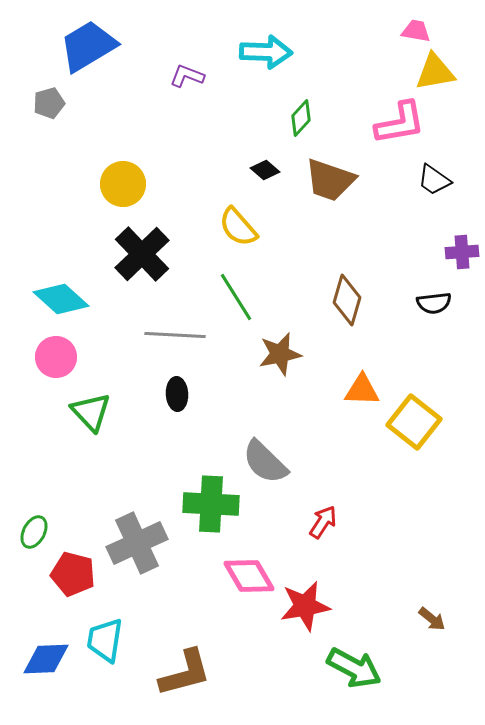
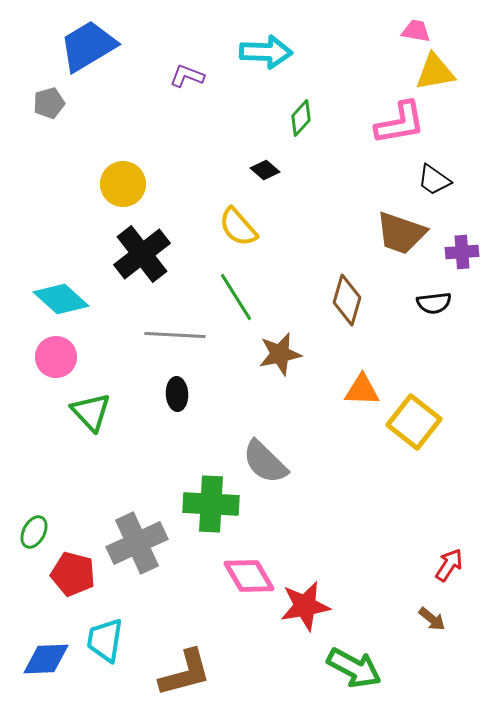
brown trapezoid: moved 71 px right, 53 px down
black cross: rotated 6 degrees clockwise
red arrow: moved 126 px right, 43 px down
